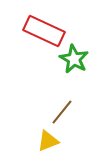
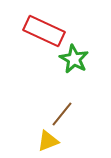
brown line: moved 2 px down
